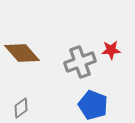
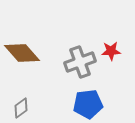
red star: moved 1 px down
blue pentagon: moved 5 px left, 1 px up; rotated 28 degrees counterclockwise
